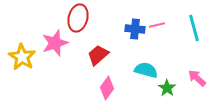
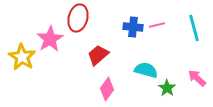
blue cross: moved 2 px left, 2 px up
pink star: moved 5 px left, 4 px up; rotated 12 degrees counterclockwise
pink diamond: moved 1 px down
